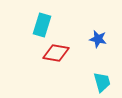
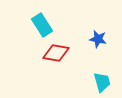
cyan rectangle: rotated 50 degrees counterclockwise
